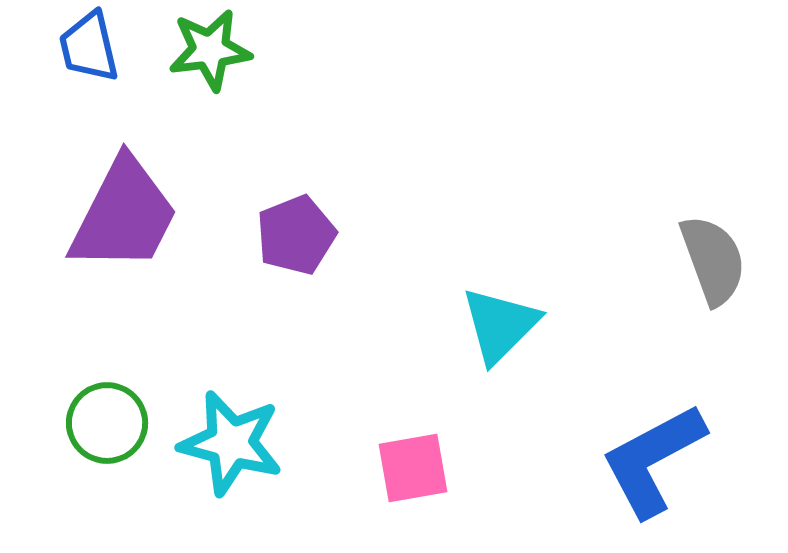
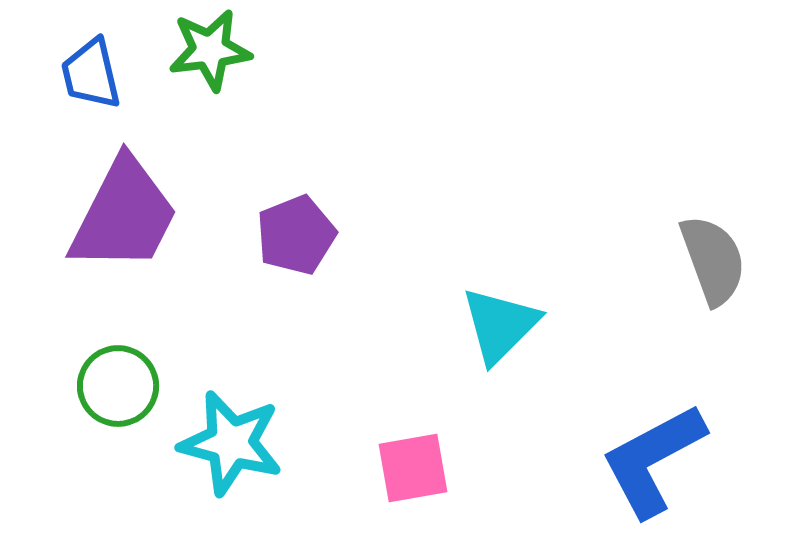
blue trapezoid: moved 2 px right, 27 px down
green circle: moved 11 px right, 37 px up
